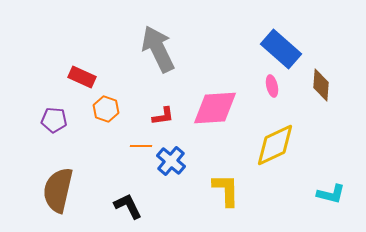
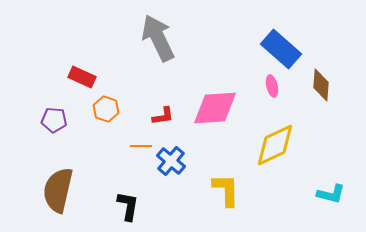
gray arrow: moved 11 px up
black L-shape: rotated 36 degrees clockwise
